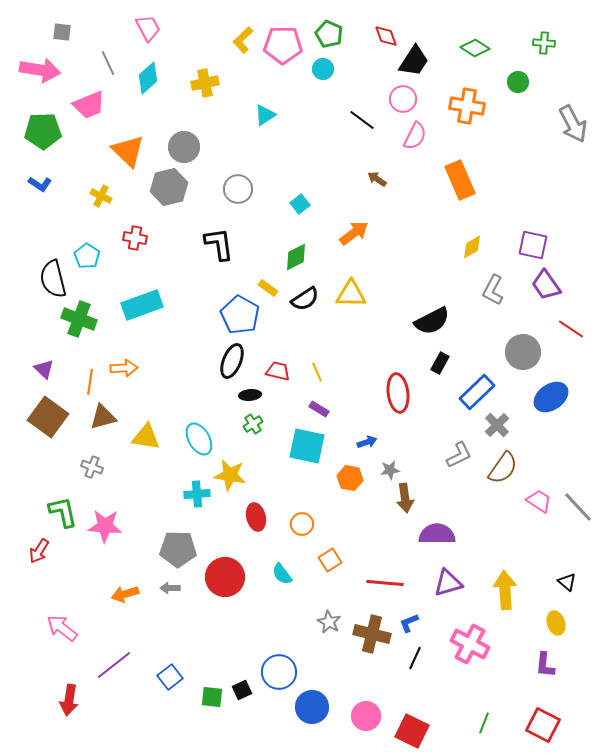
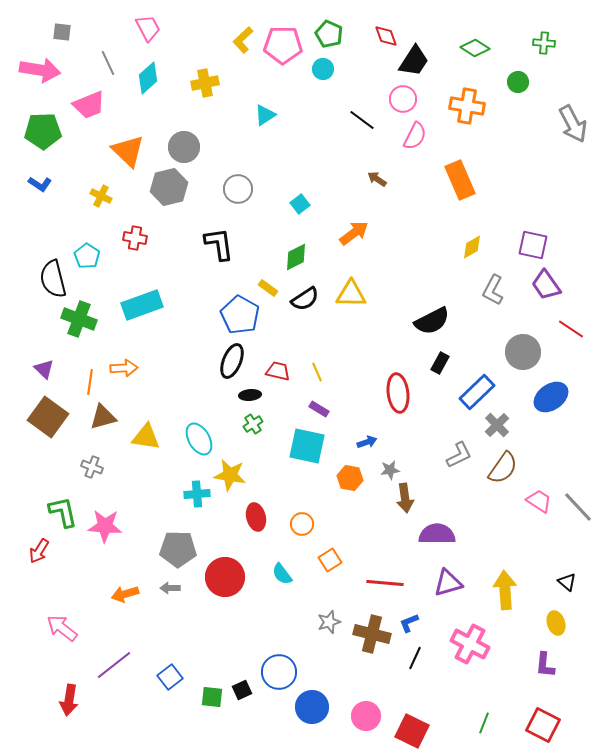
gray star at (329, 622): rotated 25 degrees clockwise
